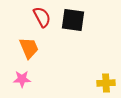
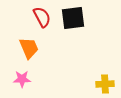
black square: moved 2 px up; rotated 15 degrees counterclockwise
yellow cross: moved 1 px left, 1 px down
